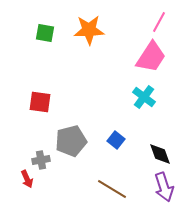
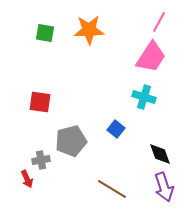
cyan cross: rotated 20 degrees counterclockwise
blue square: moved 11 px up
